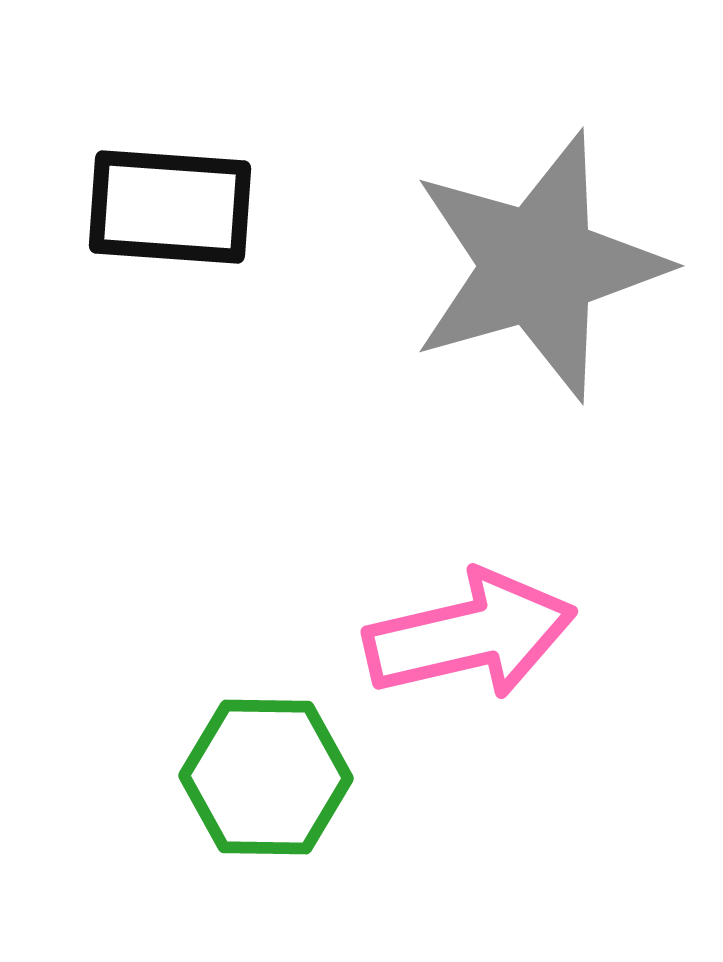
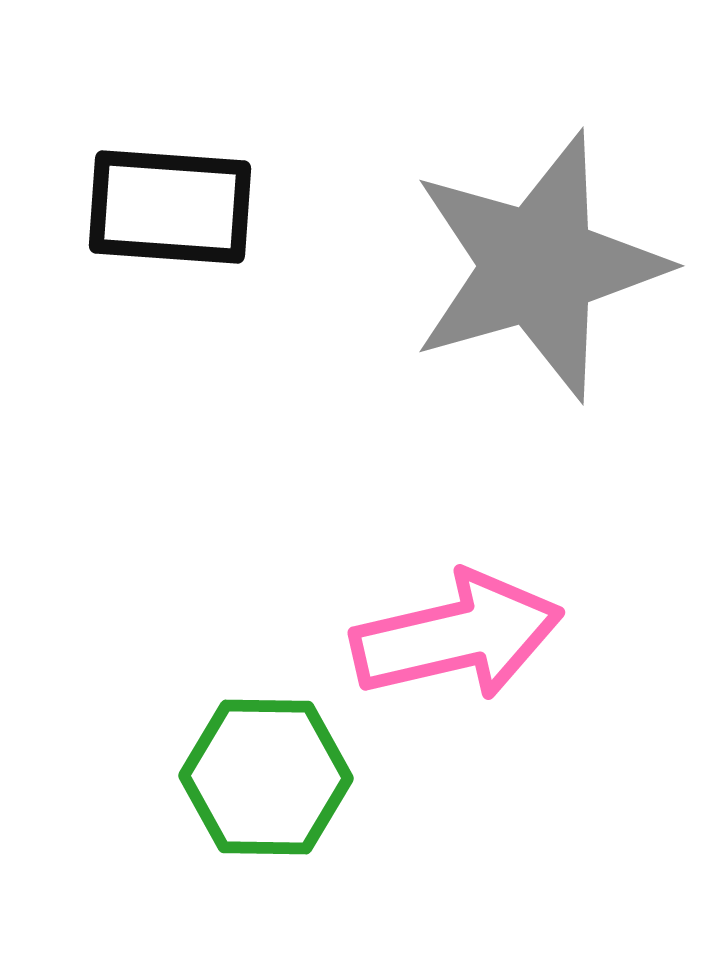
pink arrow: moved 13 px left, 1 px down
